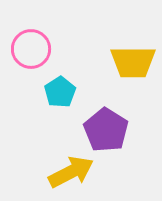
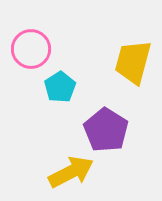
yellow trapezoid: rotated 105 degrees clockwise
cyan pentagon: moved 5 px up
